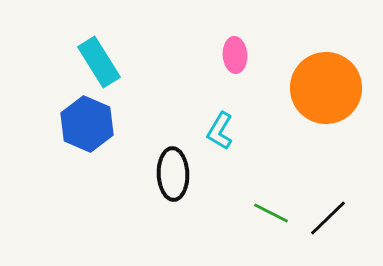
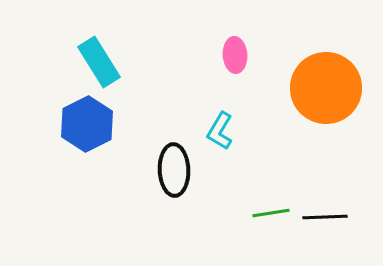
blue hexagon: rotated 10 degrees clockwise
black ellipse: moved 1 px right, 4 px up
green line: rotated 36 degrees counterclockwise
black line: moved 3 px left, 1 px up; rotated 42 degrees clockwise
